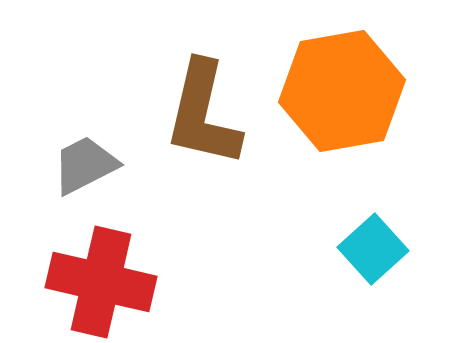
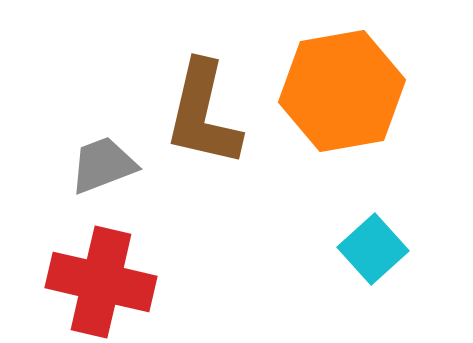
gray trapezoid: moved 18 px right; rotated 6 degrees clockwise
